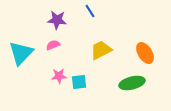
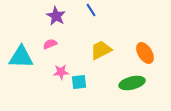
blue line: moved 1 px right, 1 px up
purple star: moved 1 px left, 4 px up; rotated 24 degrees clockwise
pink semicircle: moved 3 px left, 1 px up
cyan triangle: moved 4 px down; rotated 48 degrees clockwise
pink star: moved 2 px right, 4 px up
